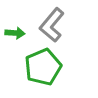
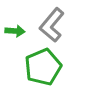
green arrow: moved 2 px up
